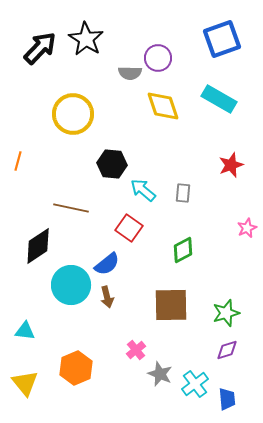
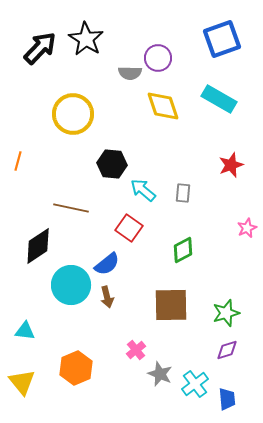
yellow triangle: moved 3 px left, 1 px up
